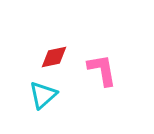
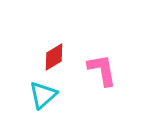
red diamond: rotated 20 degrees counterclockwise
